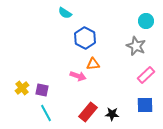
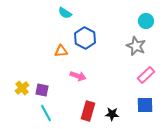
orange triangle: moved 32 px left, 13 px up
red rectangle: moved 1 px up; rotated 24 degrees counterclockwise
